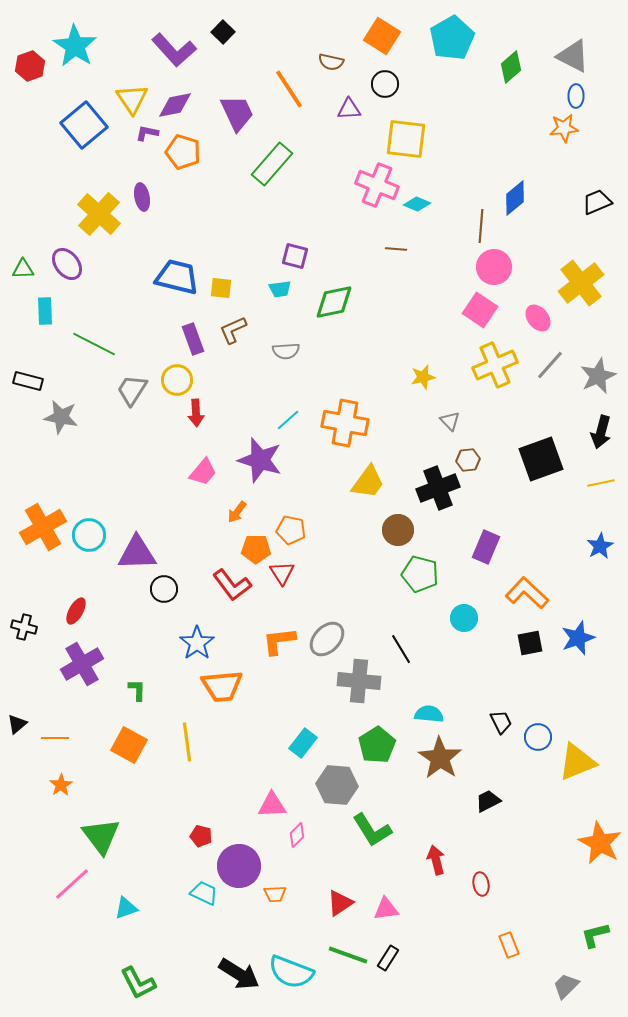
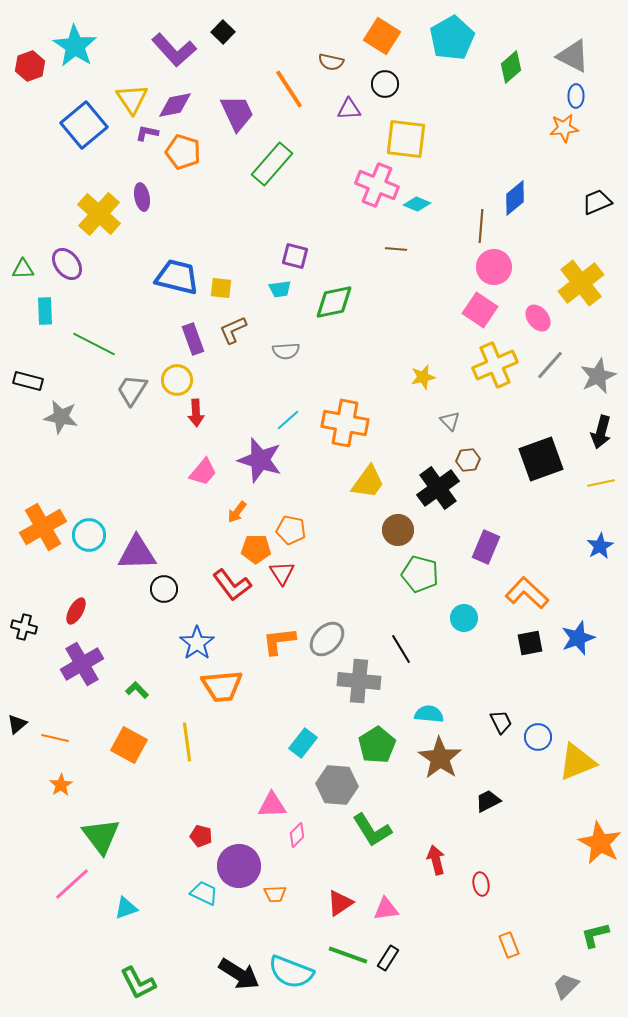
black cross at (438, 488): rotated 15 degrees counterclockwise
green L-shape at (137, 690): rotated 45 degrees counterclockwise
orange line at (55, 738): rotated 12 degrees clockwise
